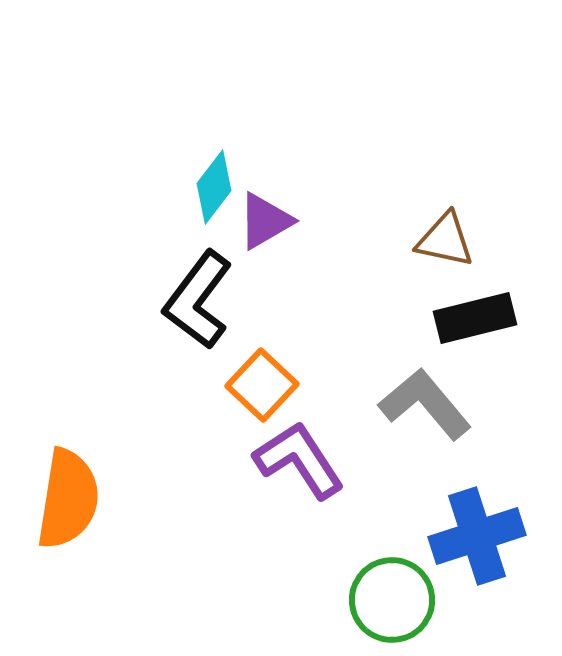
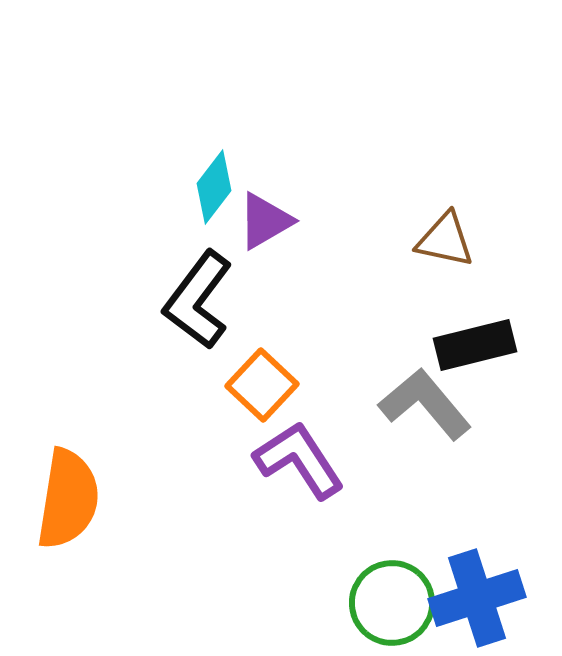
black rectangle: moved 27 px down
blue cross: moved 62 px down
green circle: moved 3 px down
